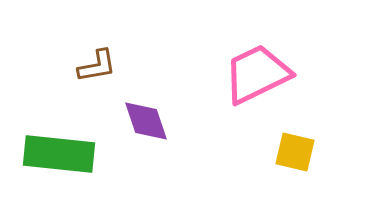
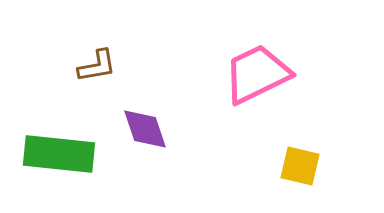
purple diamond: moved 1 px left, 8 px down
yellow square: moved 5 px right, 14 px down
